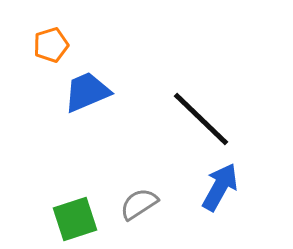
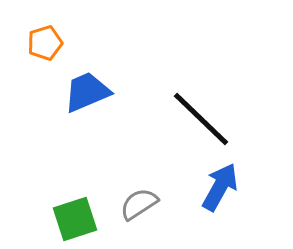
orange pentagon: moved 6 px left, 2 px up
